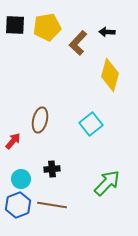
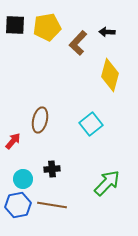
cyan circle: moved 2 px right
blue hexagon: rotated 10 degrees clockwise
